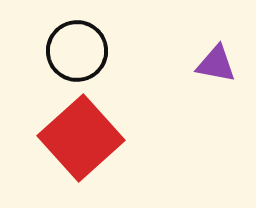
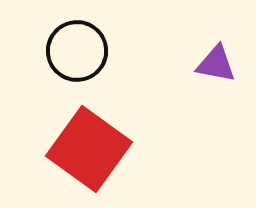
red square: moved 8 px right, 11 px down; rotated 12 degrees counterclockwise
